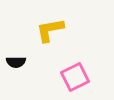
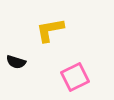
black semicircle: rotated 18 degrees clockwise
